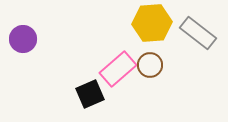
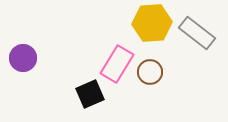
gray rectangle: moved 1 px left
purple circle: moved 19 px down
brown circle: moved 7 px down
pink rectangle: moved 1 px left, 5 px up; rotated 18 degrees counterclockwise
